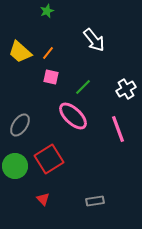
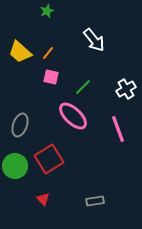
gray ellipse: rotated 15 degrees counterclockwise
